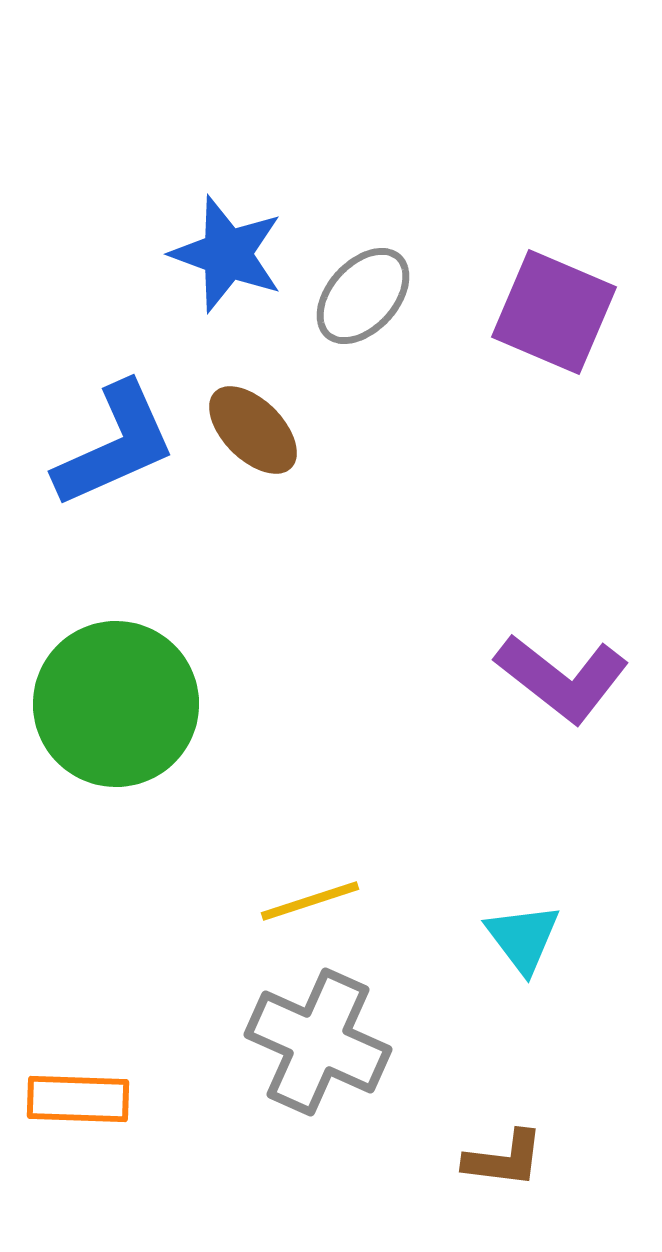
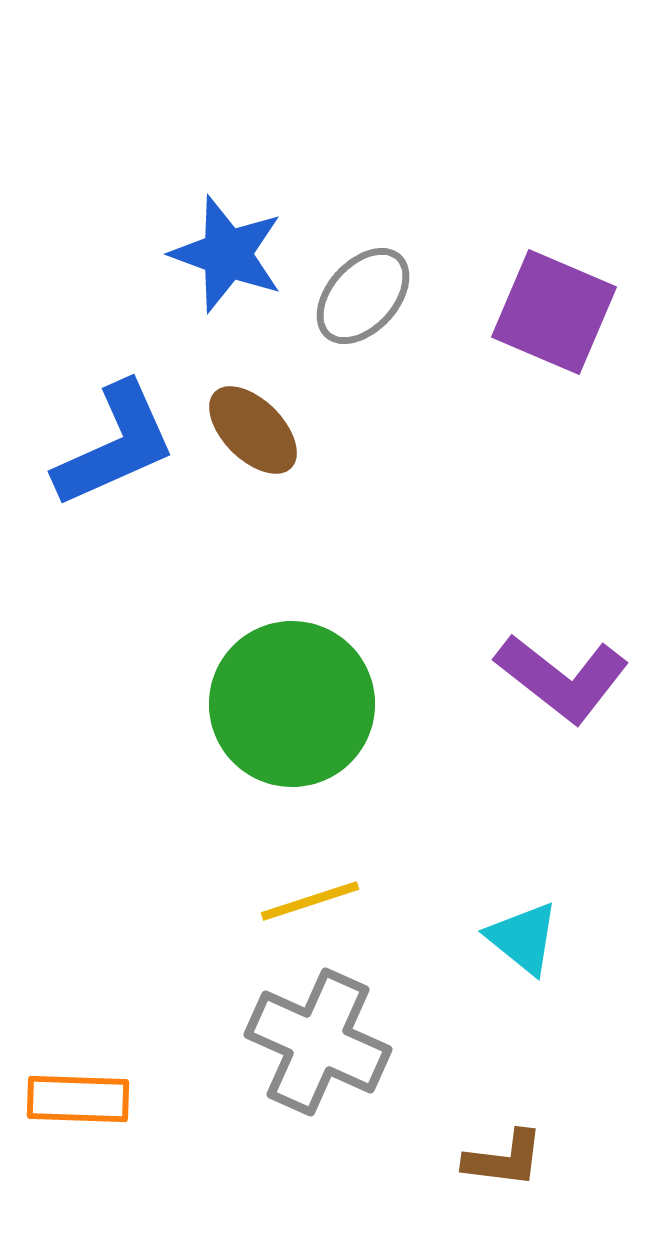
green circle: moved 176 px right
cyan triangle: rotated 14 degrees counterclockwise
